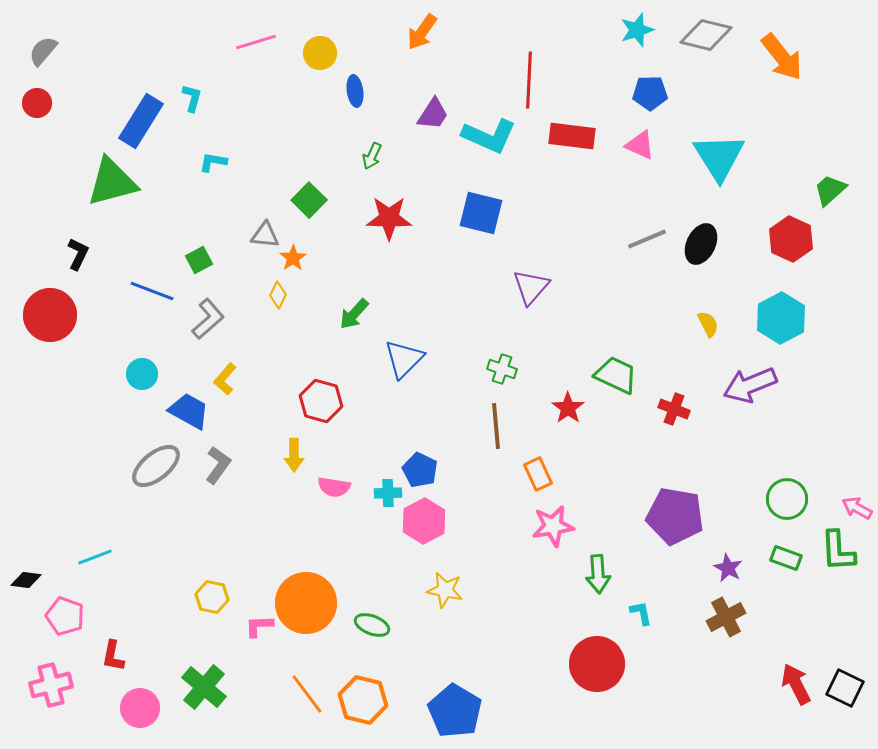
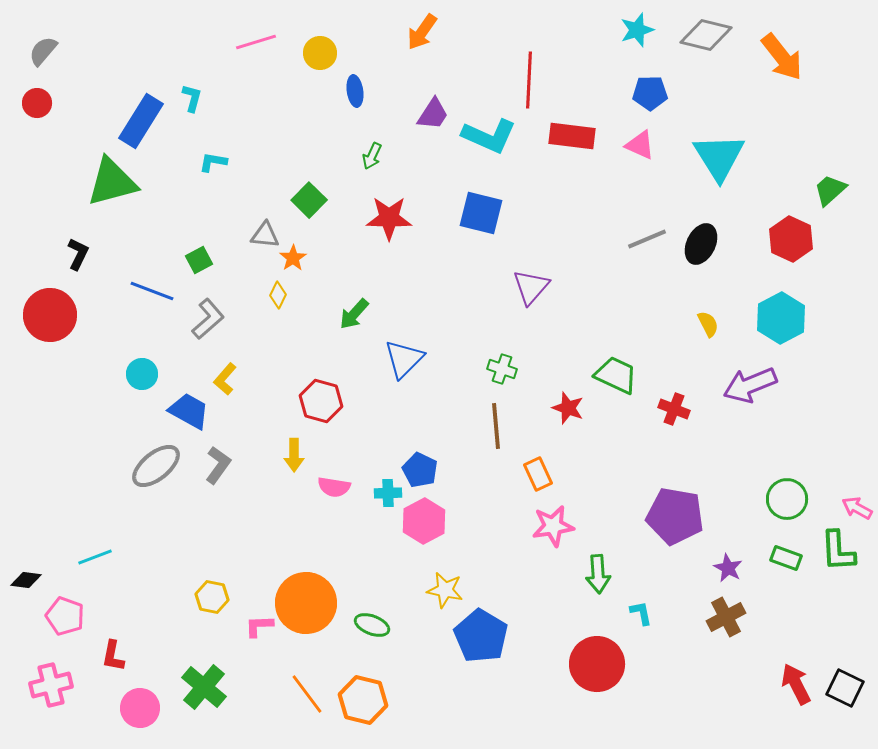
red star at (568, 408): rotated 16 degrees counterclockwise
blue pentagon at (455, 711): moved 26 px right, 75 px up
